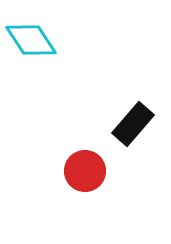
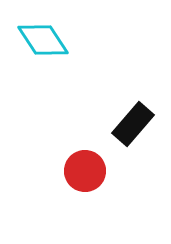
cyan diamond: moved 12 px right
